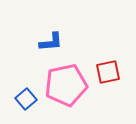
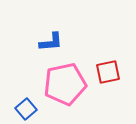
pink pentagon: moved 1 px left, 1 px up
blue square: moved 10 px down
